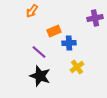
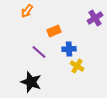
orange arrow: moved 5 px left
purple cross: rotated 21 degrees counterclockwise
blue cross: moved 6 px down
yellow cross: moved 1 px up; rotated 24 degrees counterclockwise
black star: moved 9 px left, 6 px down
